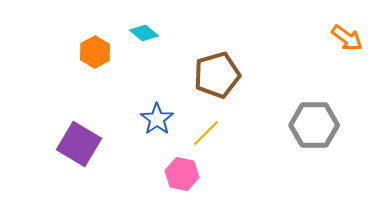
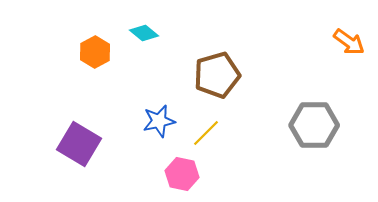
orange arrow: moved 2 px right, 4 px down
blue star: moved 2 px right, 2 px down; rotated 24 degrees clockwise
